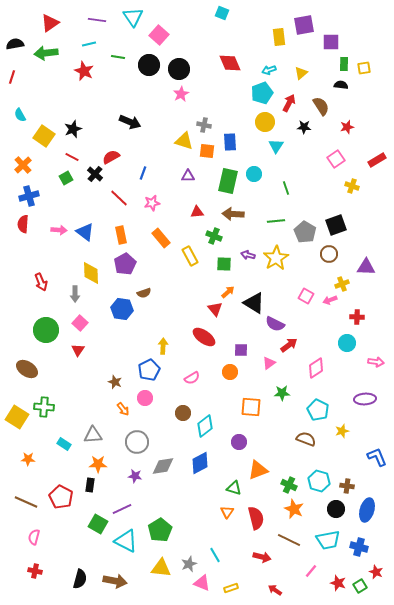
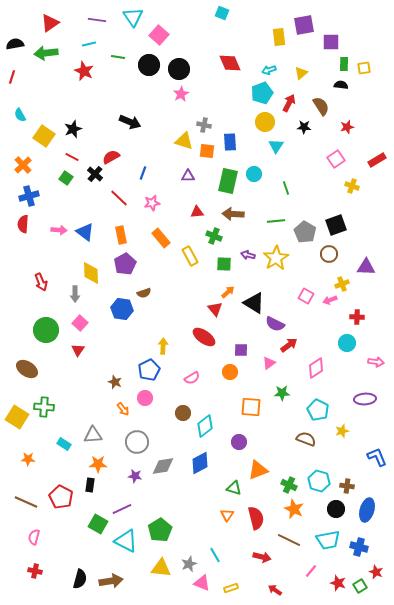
green square at (66, 178): rotated 24 degrees counterclockwise
orange triangle at (227, 512): moved 3 px down
brown arrow at (115, 581): moved 4 px left; rotated 20 degrees counterclockwise
